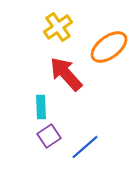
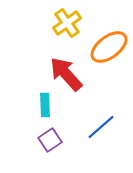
yellow cross: moved 9 px right, 4 px up
cyan rectangle: moved 4 px right, 2 px up
purple square: moved 1 px right, 4 px down
blue line: moved 16 px right, 20 px up
